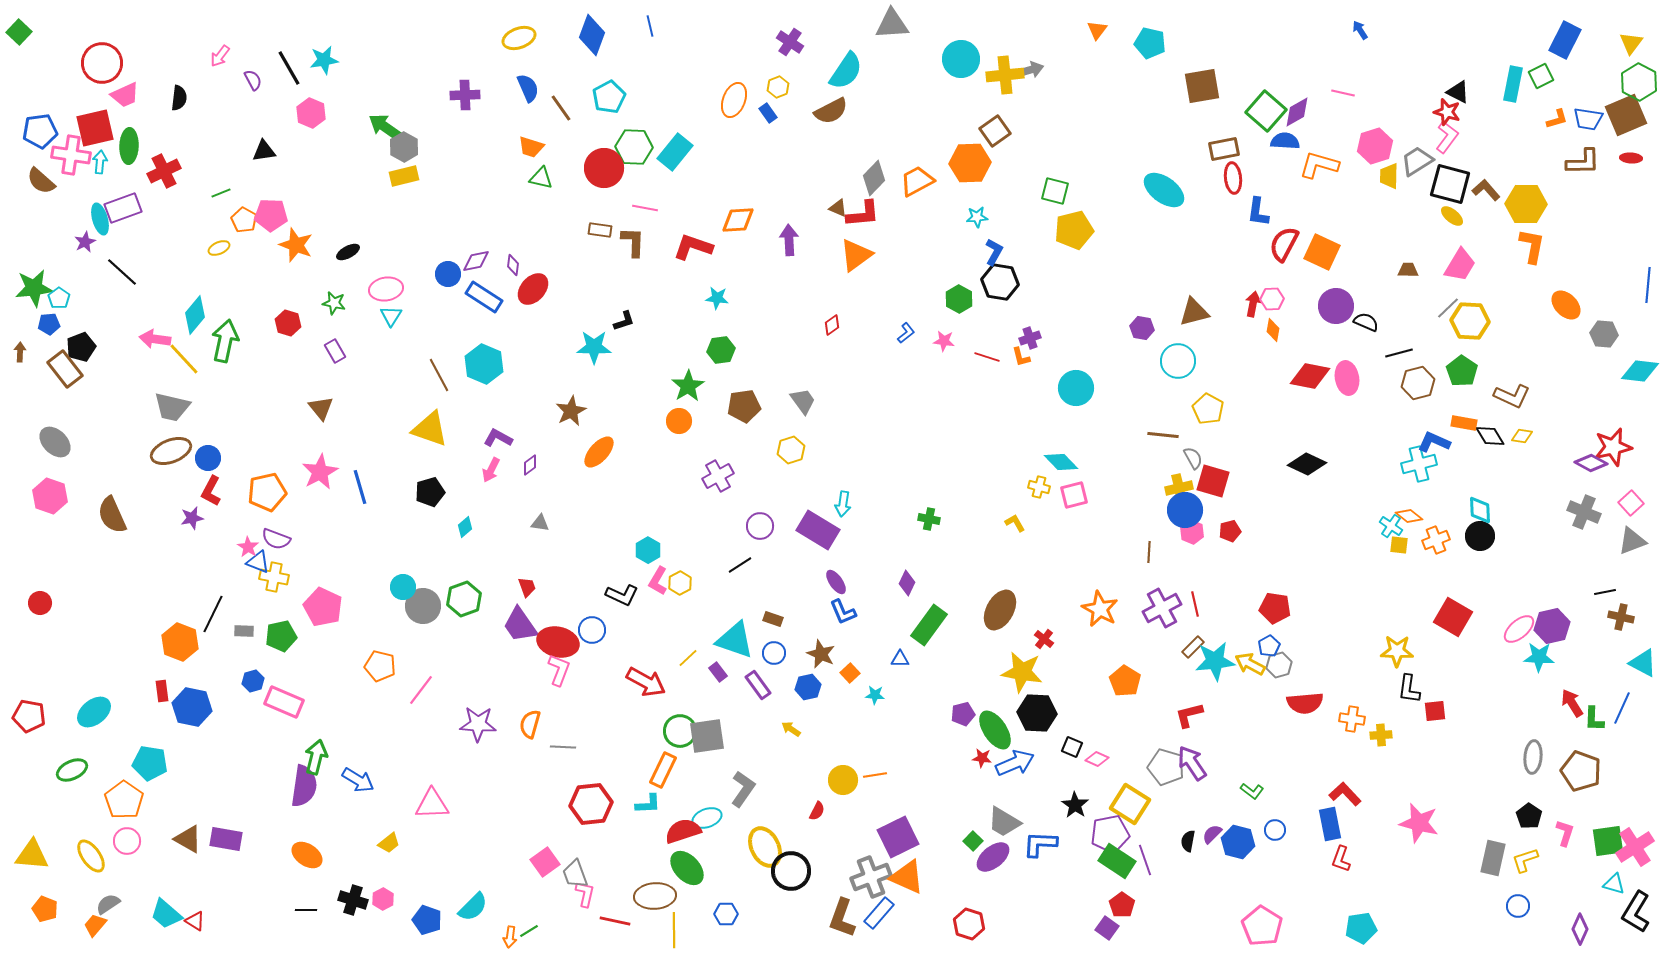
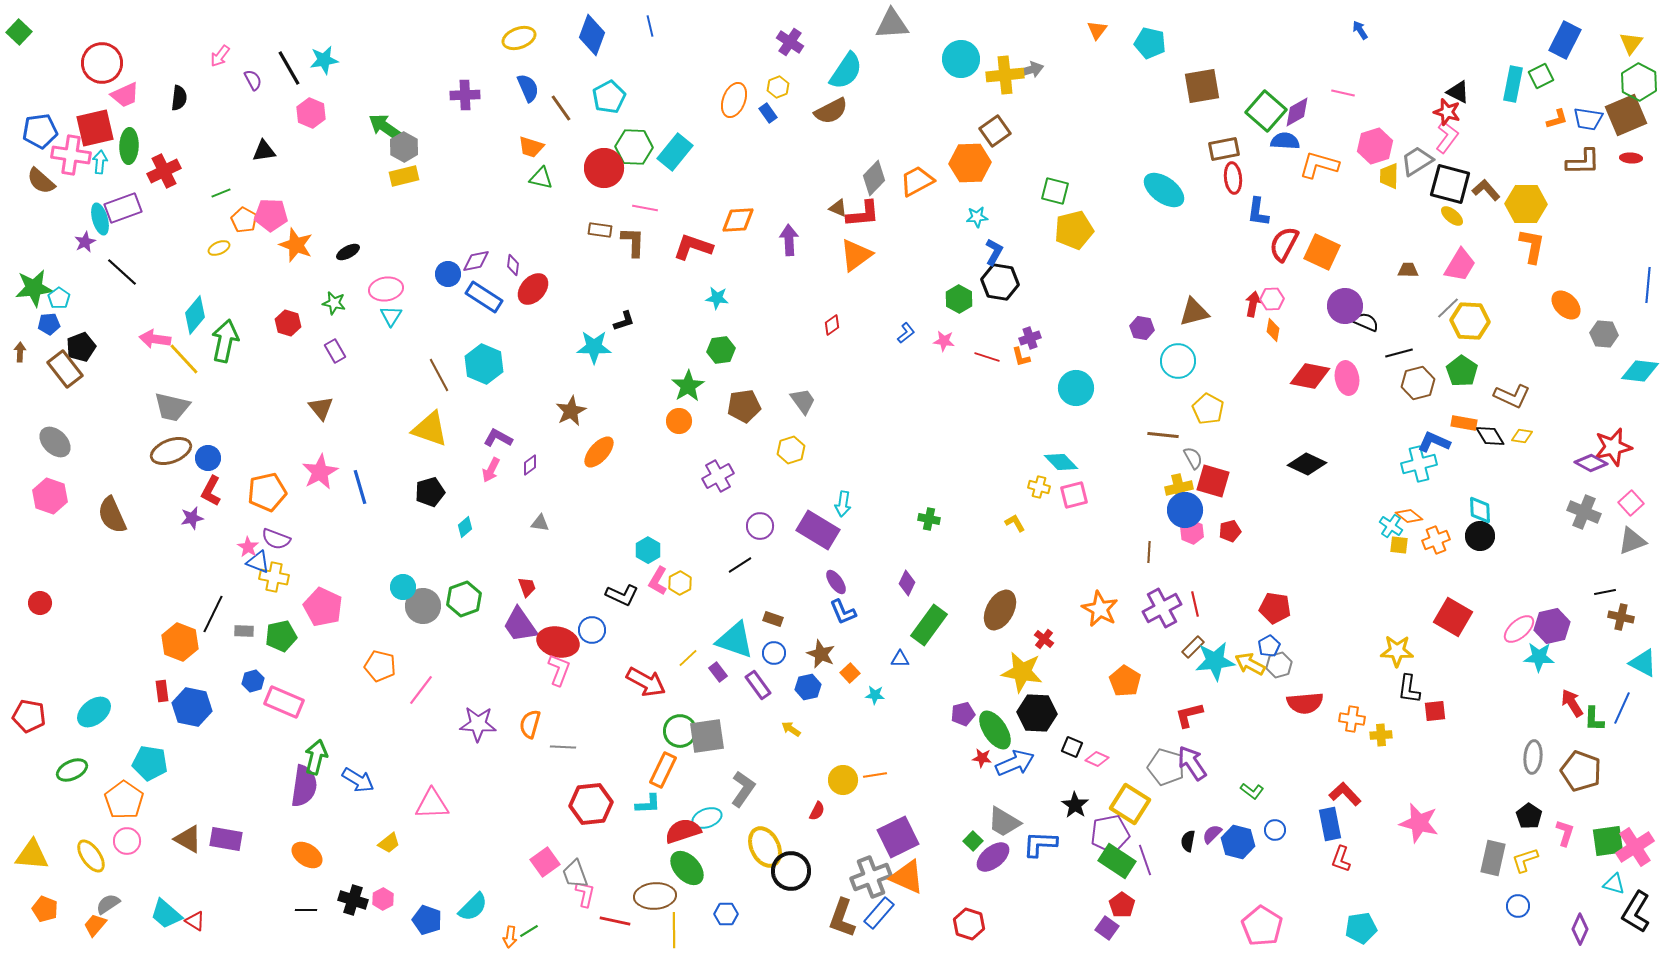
purple circle at (1336, 306): moved 9 px right
